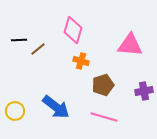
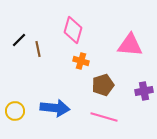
black line: rotated 42 degrees counterclockwise
brown line: rotated 63 degrees counterclockwise
blue arrow: moved 1 px left, 1 px down; rotated 32 degrees counterclockwise
